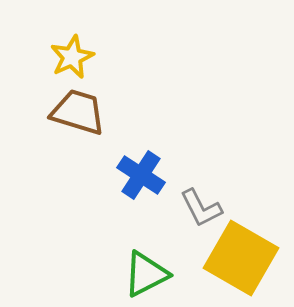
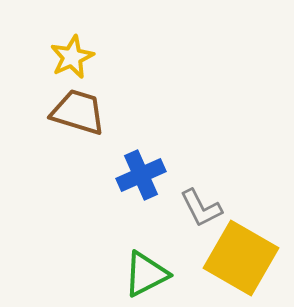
blue cross: rotated 33 degrees clockwise
